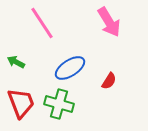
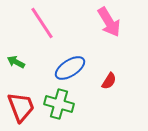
red trapezoid: moved 4 px down
